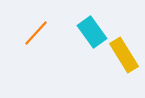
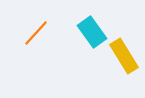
yellow rectangle: moved 1 px down
